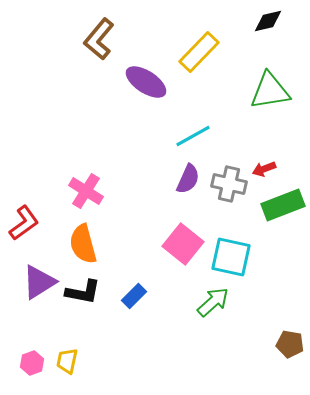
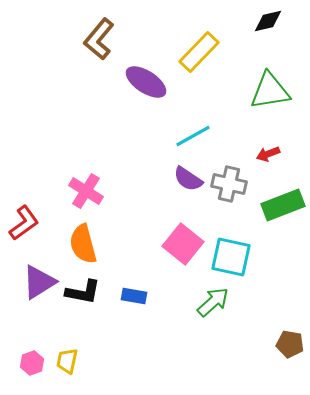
red arrow: moved 4 px right, 15 px up
purple semicircle: rotated 100 degrees clockwise
blue rectangle: rotated 55 degrees clockwise
